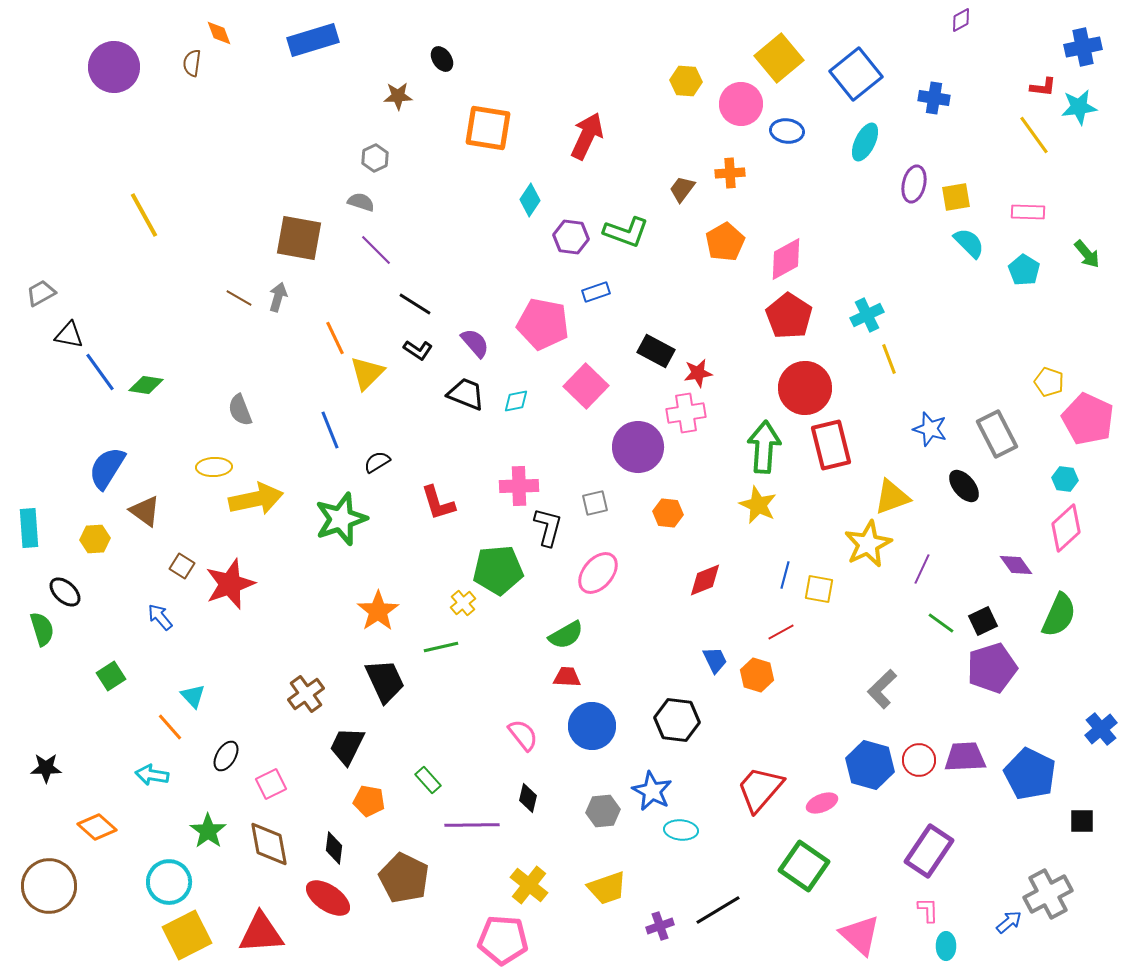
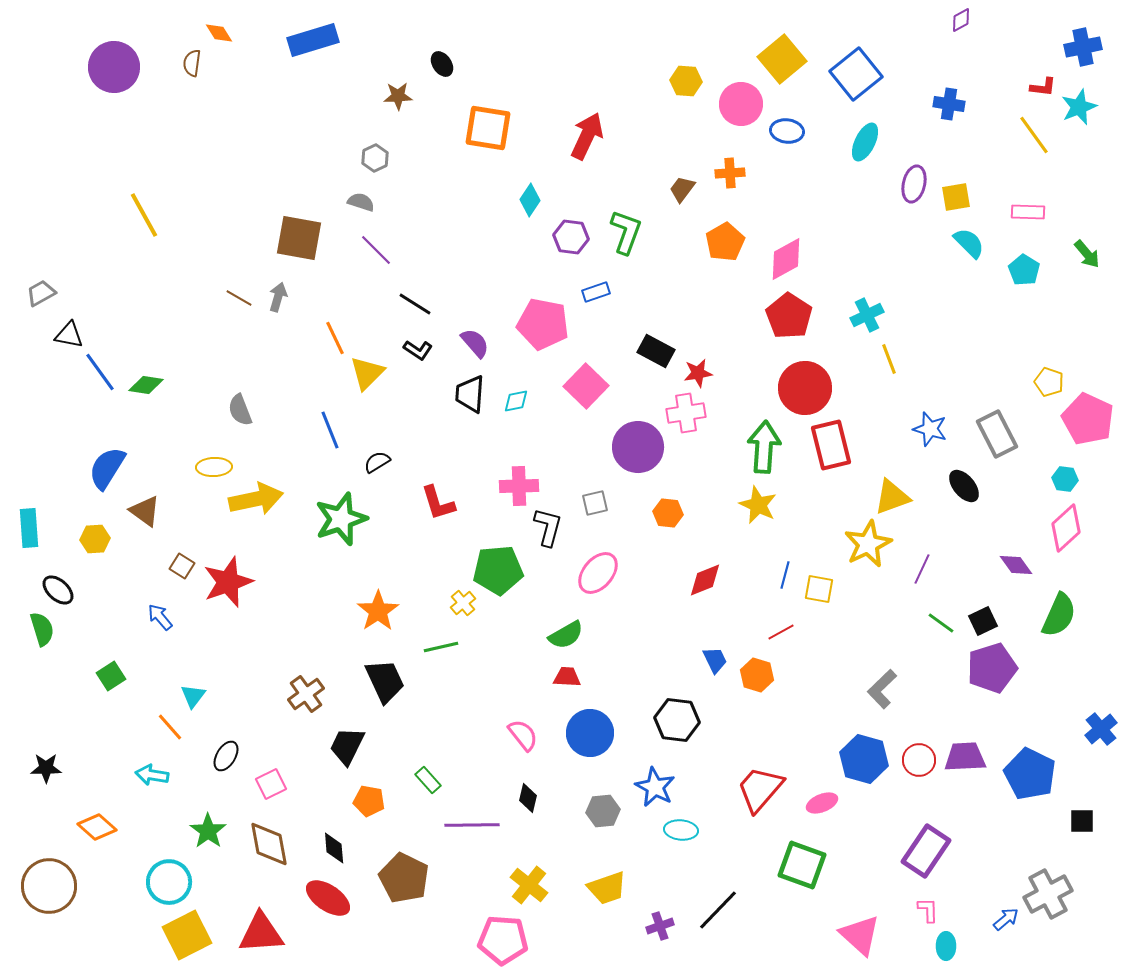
orange diamond at (219, 33): rotated 12 degrees counterclockwise
yellow square at (779, 58): moved 3 px right, 1 px down
black ellipse at (442, 59): moved 5 px down
blue cross at (934, 98): moved 15 px right, 6 px down
cyan star at (1079, 107): rotated 15 degrees counterclockwise
green L-shape at (626, 232): rotated 90 degrees counterclockwise
black trapezoid at (466, 394): moved 4 px right; rotated 108 degrees counterclockwise
red star at (230, 584): moved 2 px left, 2 px up
black ellipse at (65, 592): moved 7 px left, 2 px up
cyan triangle at (193, 696): rotated 20 degrees clockwise
blue circle at (592, 726): moved 2 px left, 7 px down
blue hexagon at (870, 765): moved 6 px left, 6 px up
blue star at (652, 791): moved 3 px right, 4 px up
black diamond at (334, 848): rotated 12 degrees counterclockwise
purple rectangle at (929, 851): moved 3 px left
green square at (804, 866): moved 2 px left, 1 px up; rotated 15 degrees counterclockwise
black line at (718, 910): rotated 15 degrees counterclockwise
blue arrow at (1009, 922): moved 3 px left, 3 px up
